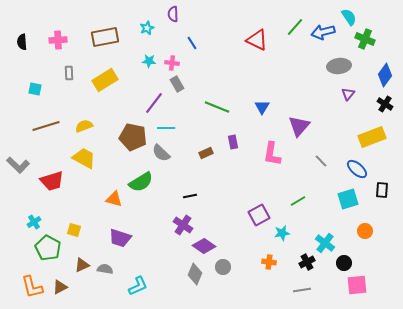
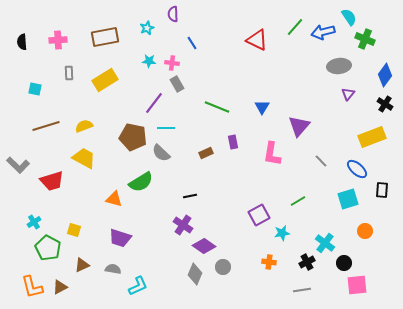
gray semicircle at (105, 269): moved 8 px right
